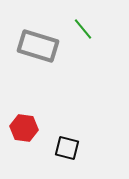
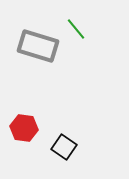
green line: moved 7 px left
black square: moved 3 px left, 1 px up; rotated 20 degrees clockwise
